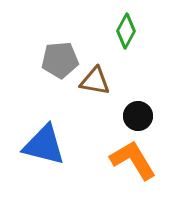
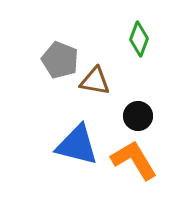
green diamond: moved 13 px right, 8 px down; rotated 8 degrees counterclockwise
gray pentagon: rotated 27 degrees clockwise
blue triangle: moved 33 px right
orange L-shape: moved 1 px right
